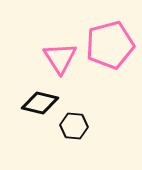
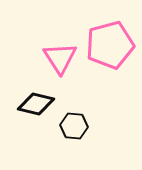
black diamond: moved 4 px left, 1 px down
